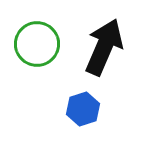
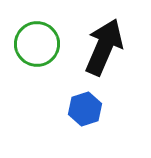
blue hexagon: moved 2 px right
